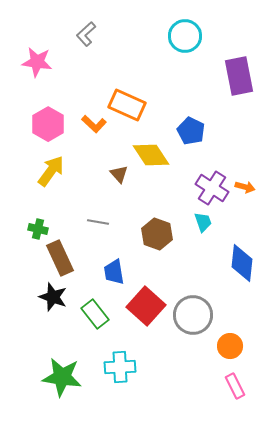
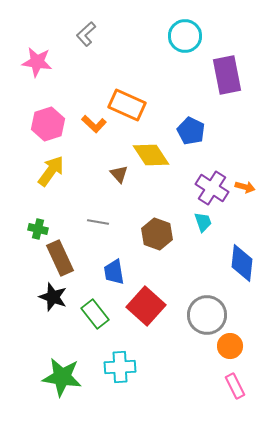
purple rectangle: moved 12 px left, 1 px up
pink hexagon: rotated 12 degrees clockwise
gray circle: moved 14 px right
